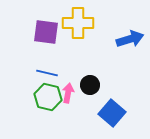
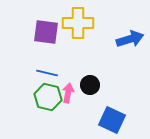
blue square: moved 7 px down; rotated 16 degrees counterclockwise
